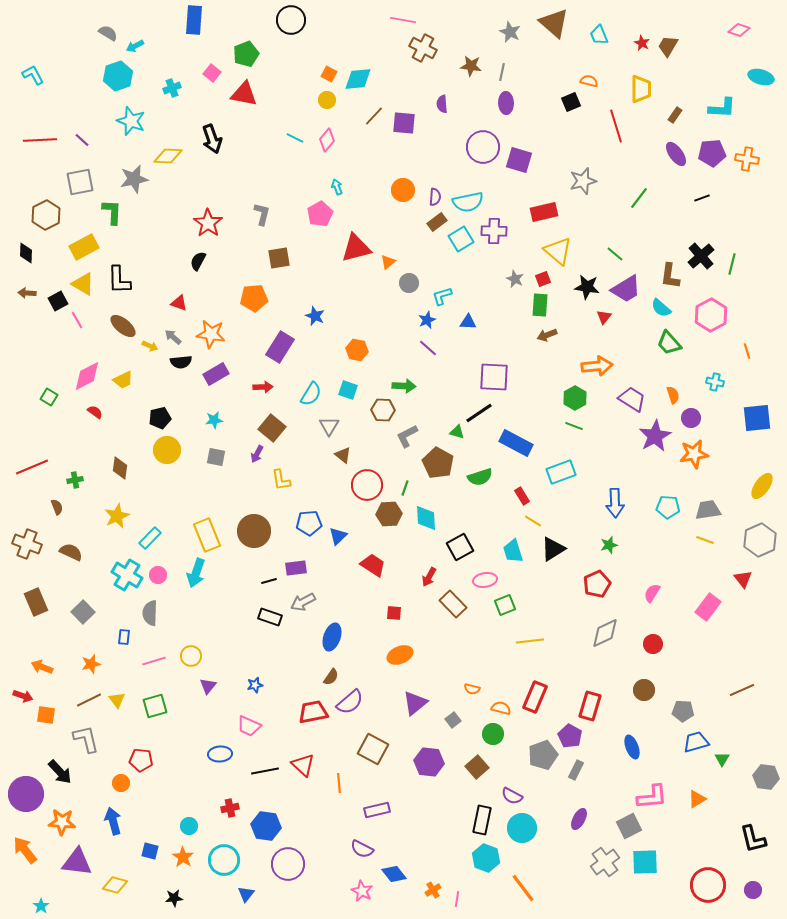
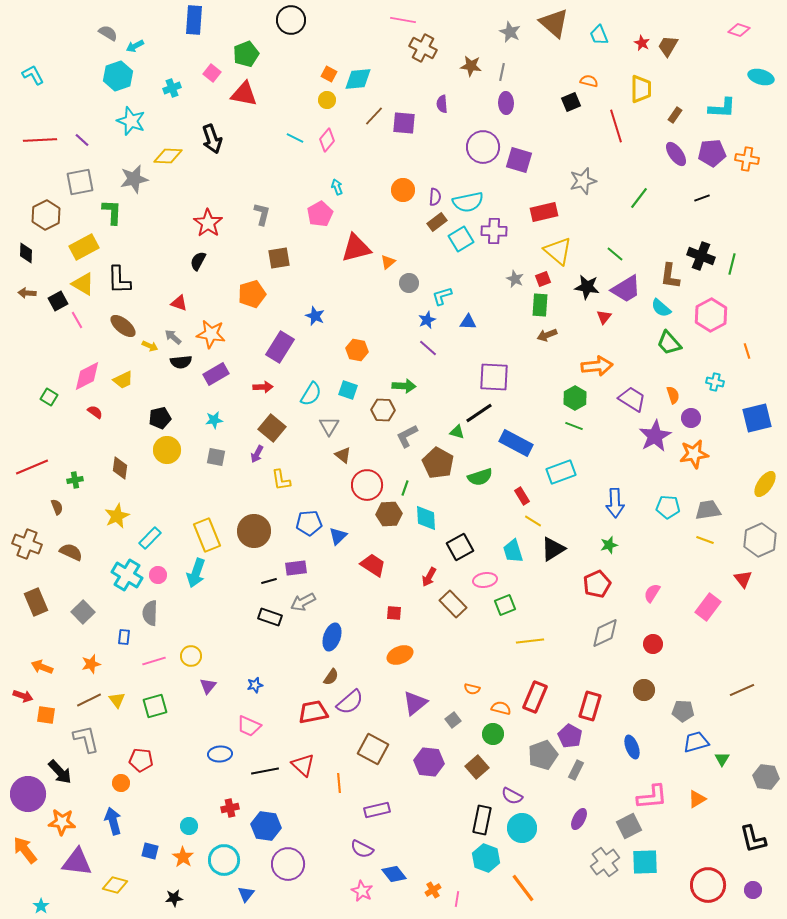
black cross at (701, 256): rotated 28 degrees counterclockwise
orange pentagon at (254, 298): moved 2 px left, 4 px up; rotated 12 degrees counterclockwise
blue square at (757, 418): rotated 8 degrees counterclockwise
yellow ellipse at (762, 486): moved 3 px right, 2 px up
purple circle at (26, 794): moved 2 px right
